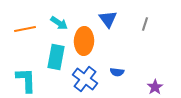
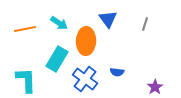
orange ellipse: moved 2 px right
cyan rectangle: moved 1 px right, 2 px down; rotated 20 degrees clockwise
